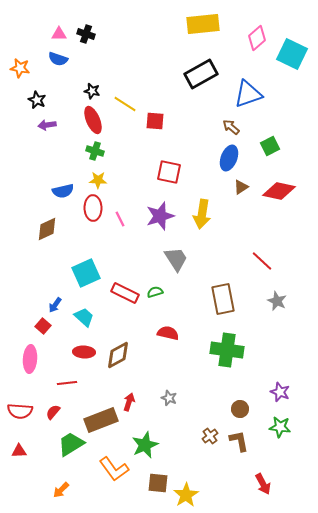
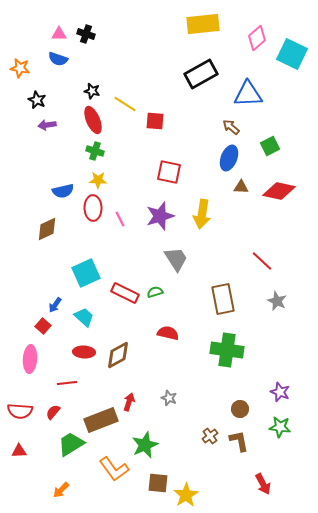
blue triangle at (248, 94): rotated 16 degrees clockwise
brown triangle at (241, 187): rotated 35 degrees clockwise
